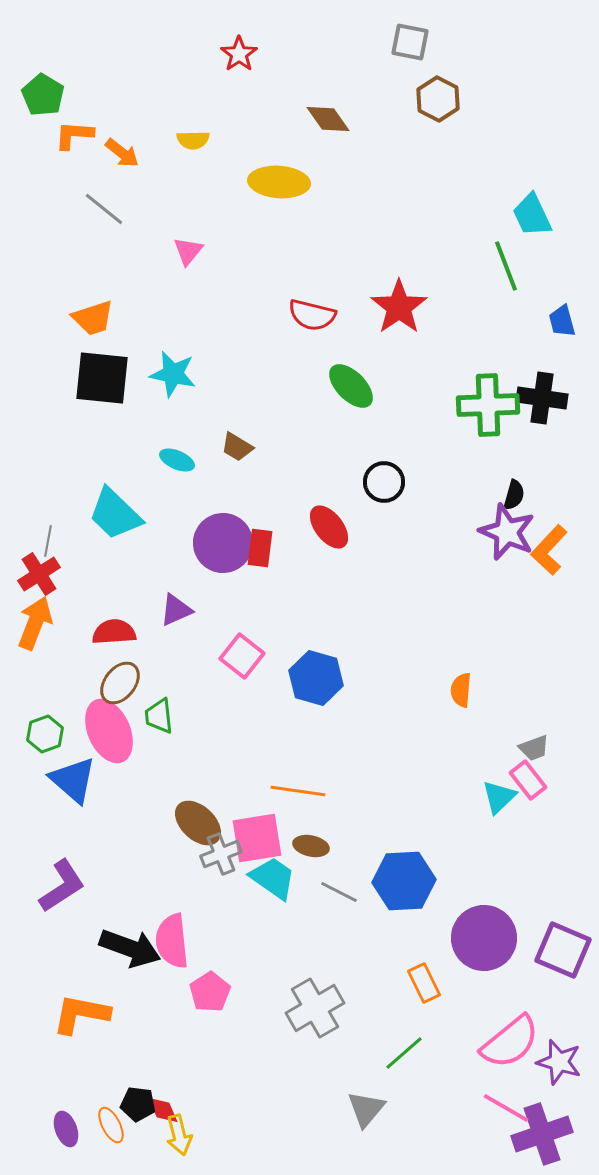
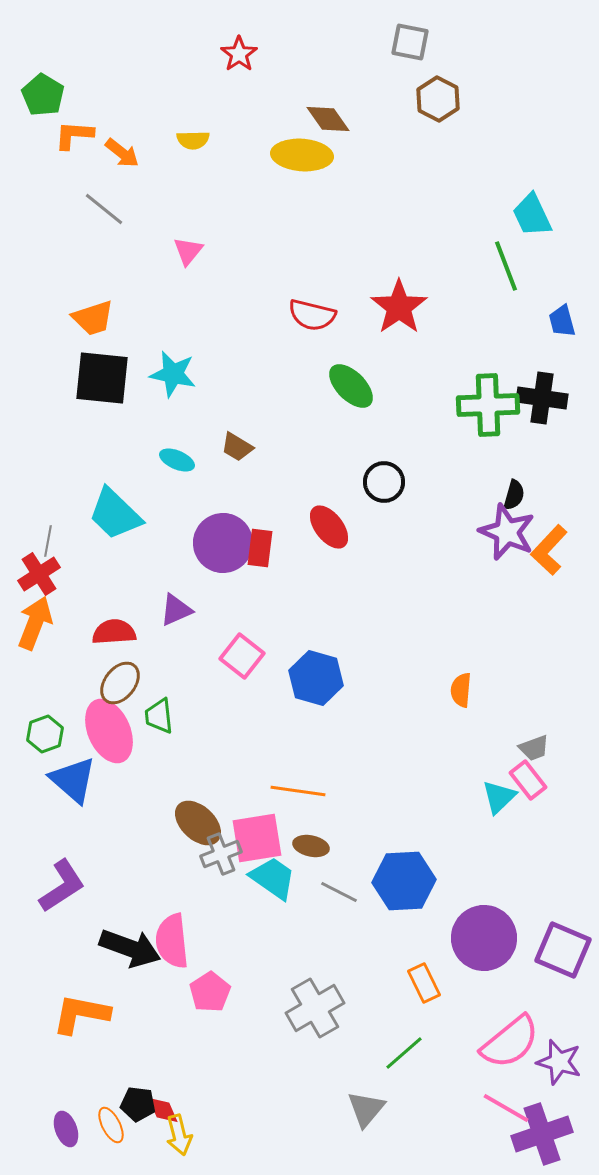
yellow ellipse at (279, 182): moved 23 px right, 27 px up
